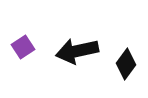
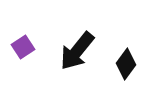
black arrow: rotated 39 degrees counterclockwise
